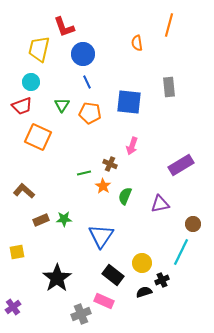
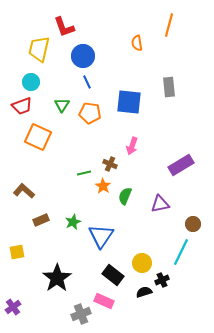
blue circle: moved 2 px down
green star: moved 9 px right, 3 px down; rotated 21 degrees counterclockwise
